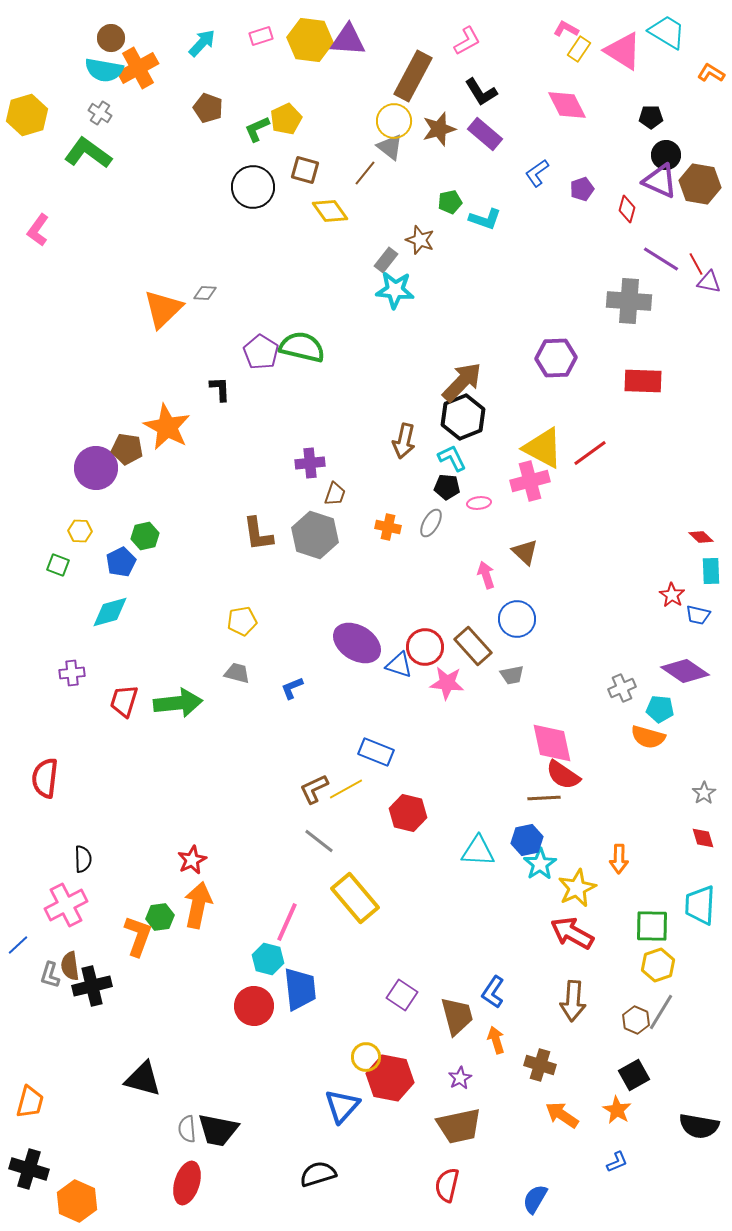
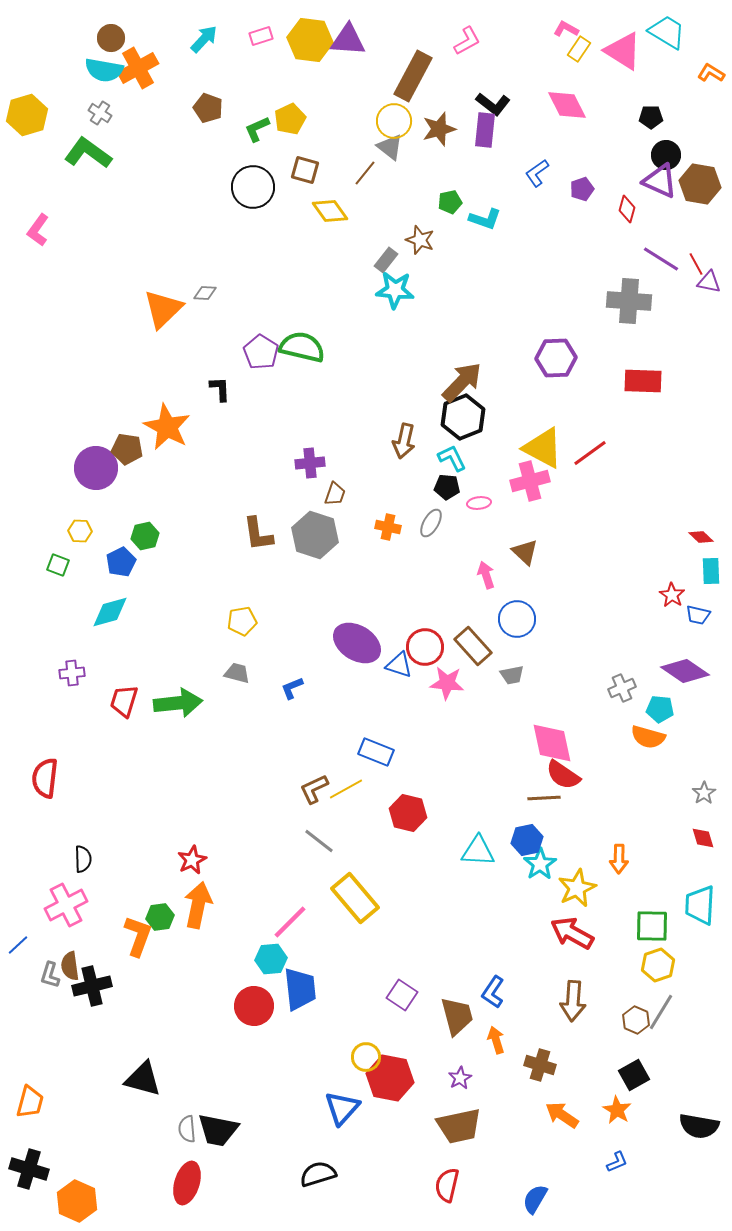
cyan arrow at (202, 43): moved 2 px right, 4 px up
black L-shape at (481, 92): moved 12 px right, 12 px down; rotated 20 degrees counterclockwise
yellow pentagon at (286, 119): moved 4 px right
purple rectangle at (485, 134): moved 4 px up; rotated 56 degrees clockwise
pink line at (287, 922): moved 3 px right; rotated 21 degrees clockwise
cyan hexagon at (268, 959): moved 3 px right; rotated 20 degrees counterclockwise
blue triangle at (342, 1106): moved 2 px down
